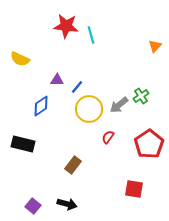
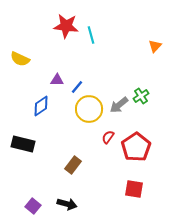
red pentagon: moved 13 px left, 3 px down
